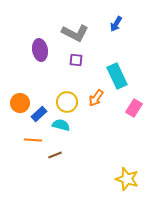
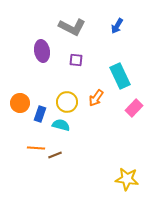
blue arrow: moved 1 px right, 2 px down
gray L-shape: moved 3 px left, 6 px up
purple ellipse: moved 2 px right, 1 px down
cyan rectangle: moved 3 px right
pink rectangle: rotated 12 degrees clockwise
blue rectangle: moved 1 px right; rotated 28 degrees counterclockwise
orange line: moved 3 px right, 8 px down
yellow star: rotated 10 degrees counterclockwise
